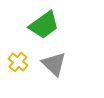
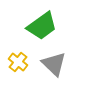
green trapezoid: moved 2 px left, 1 px down
